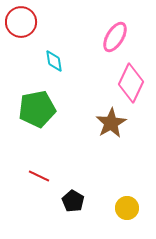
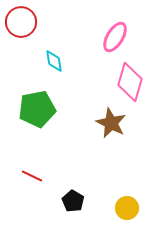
pink diamond: moved 1 px left, 1 px up; rotated 9 degrees counterclockwise
brown star: rotated 16 degrees counterclockwise
red line: moved 7 px left
